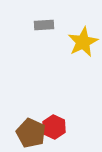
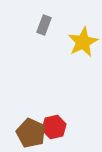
gray rectangle: rotated 66 degrees counterclockwise
red hexagon: rotated 20 degrees clockwise
